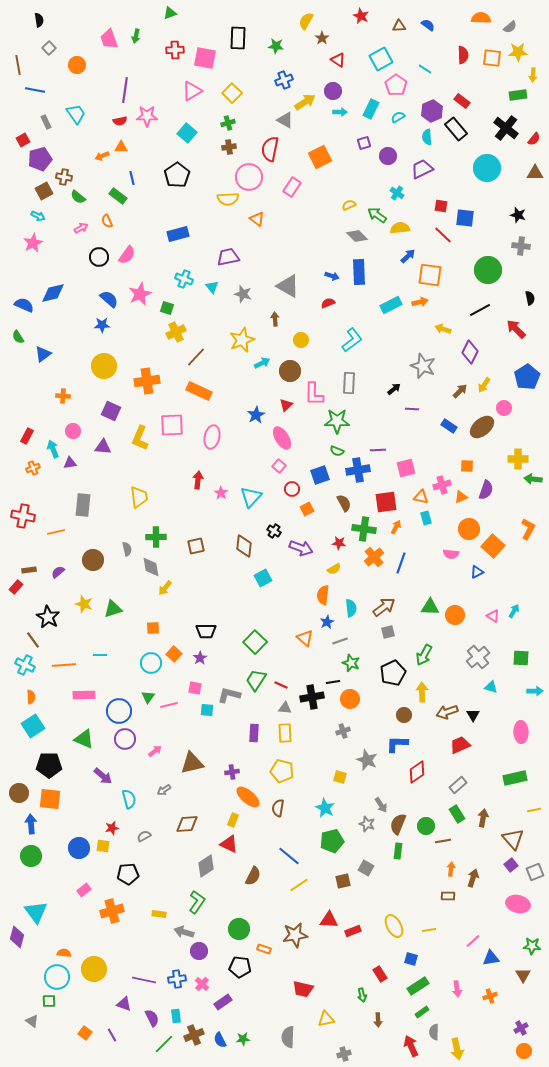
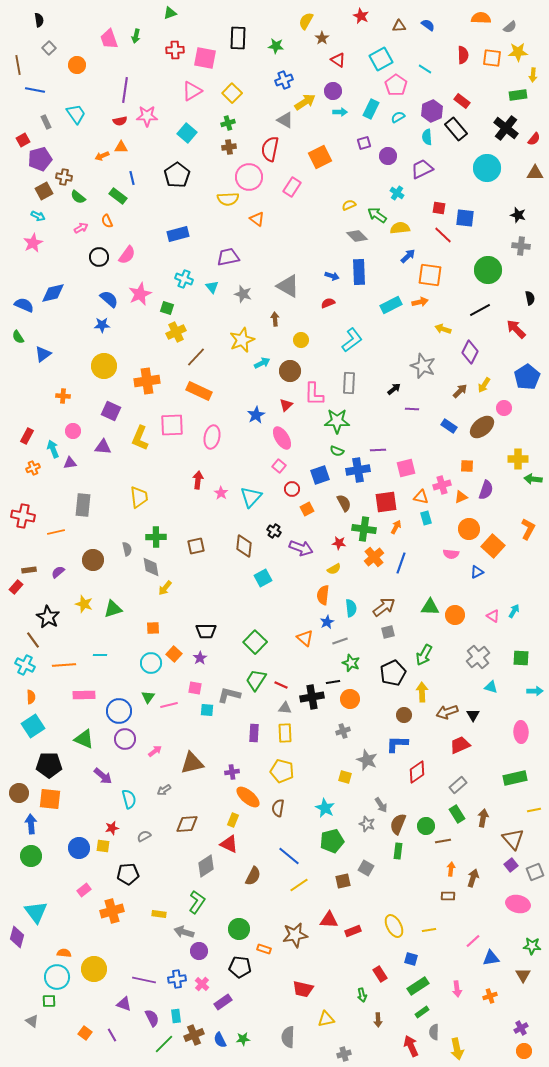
red square at (441, 206): moved 2 px left, 2 px down
yellow square at (340, 777): moved 5 px right
